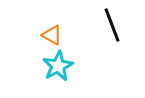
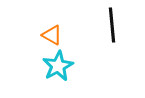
black line: rotated 16 degrees clockwise
